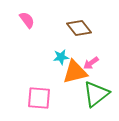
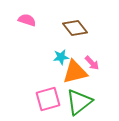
pink semicircle: rotated 36 degrees counterclockwise
brown diamond: moved 4 px left
pink arrow: moved 1 px right; rotated 98 degrees counterclockwise
green triangle: moved 17 px left, 8 px down
pink square: moved 9 px right, 1 px down; rotated 20 degrees counterclockwise
